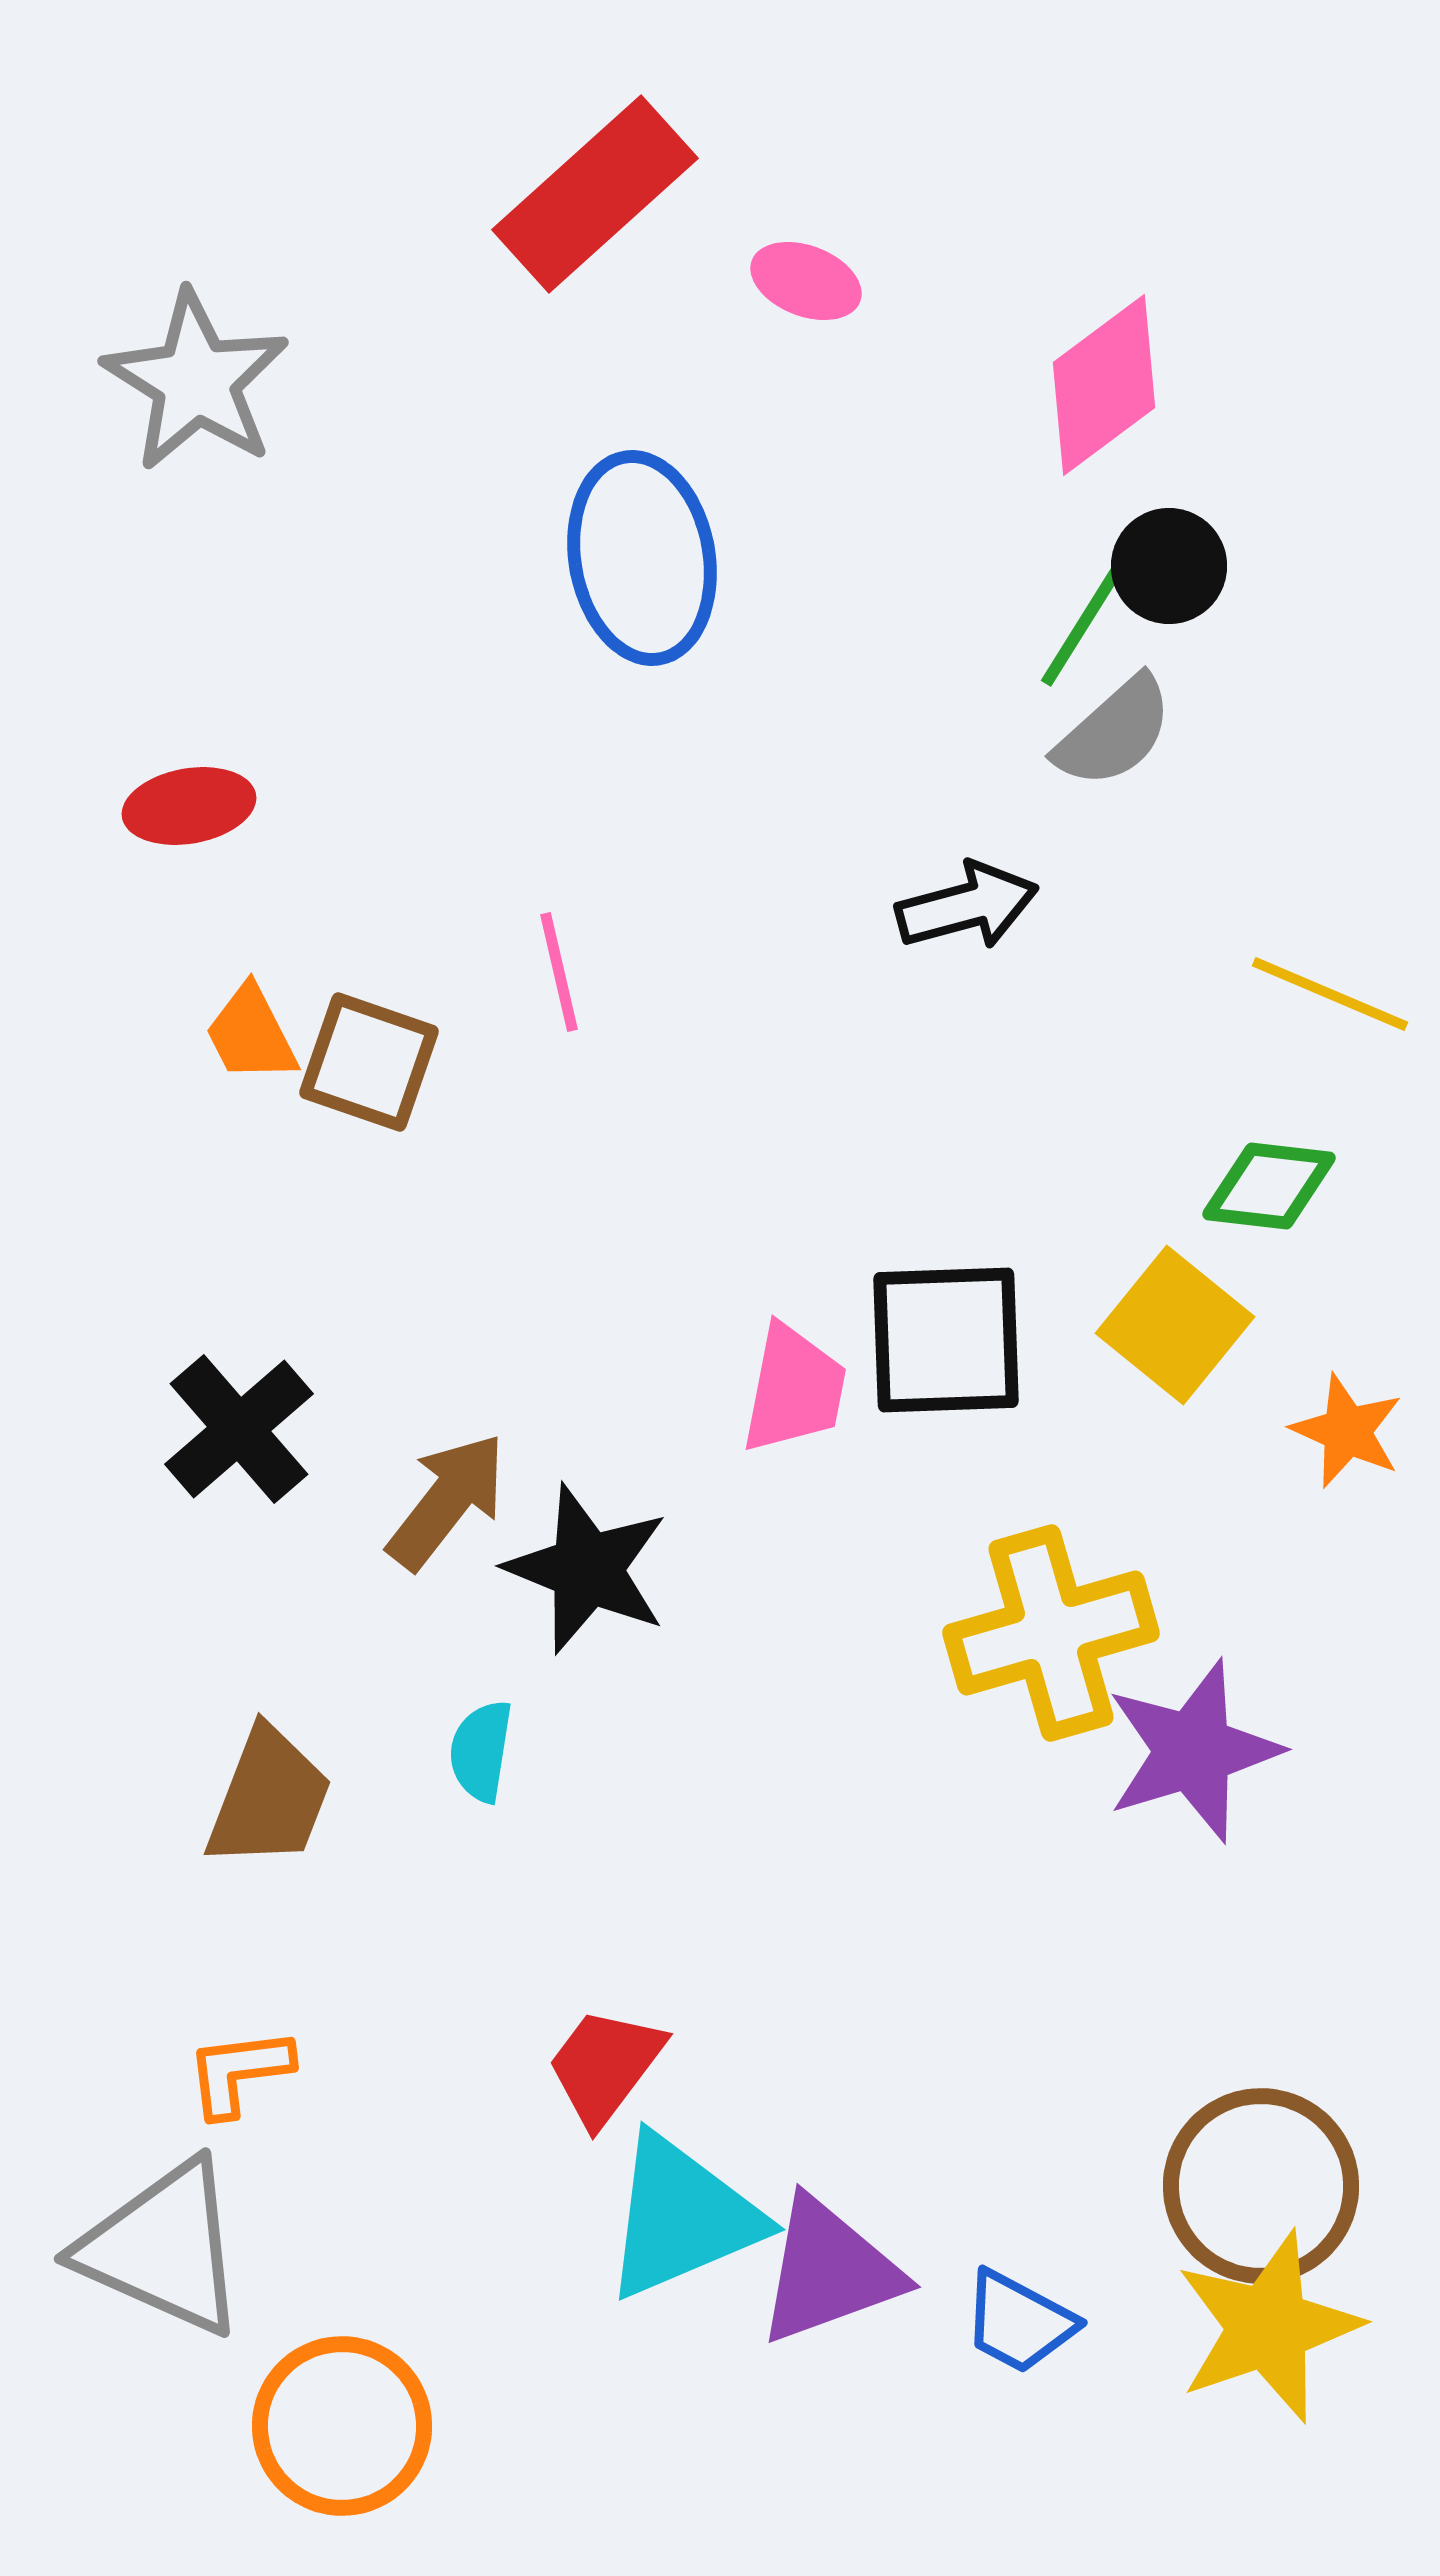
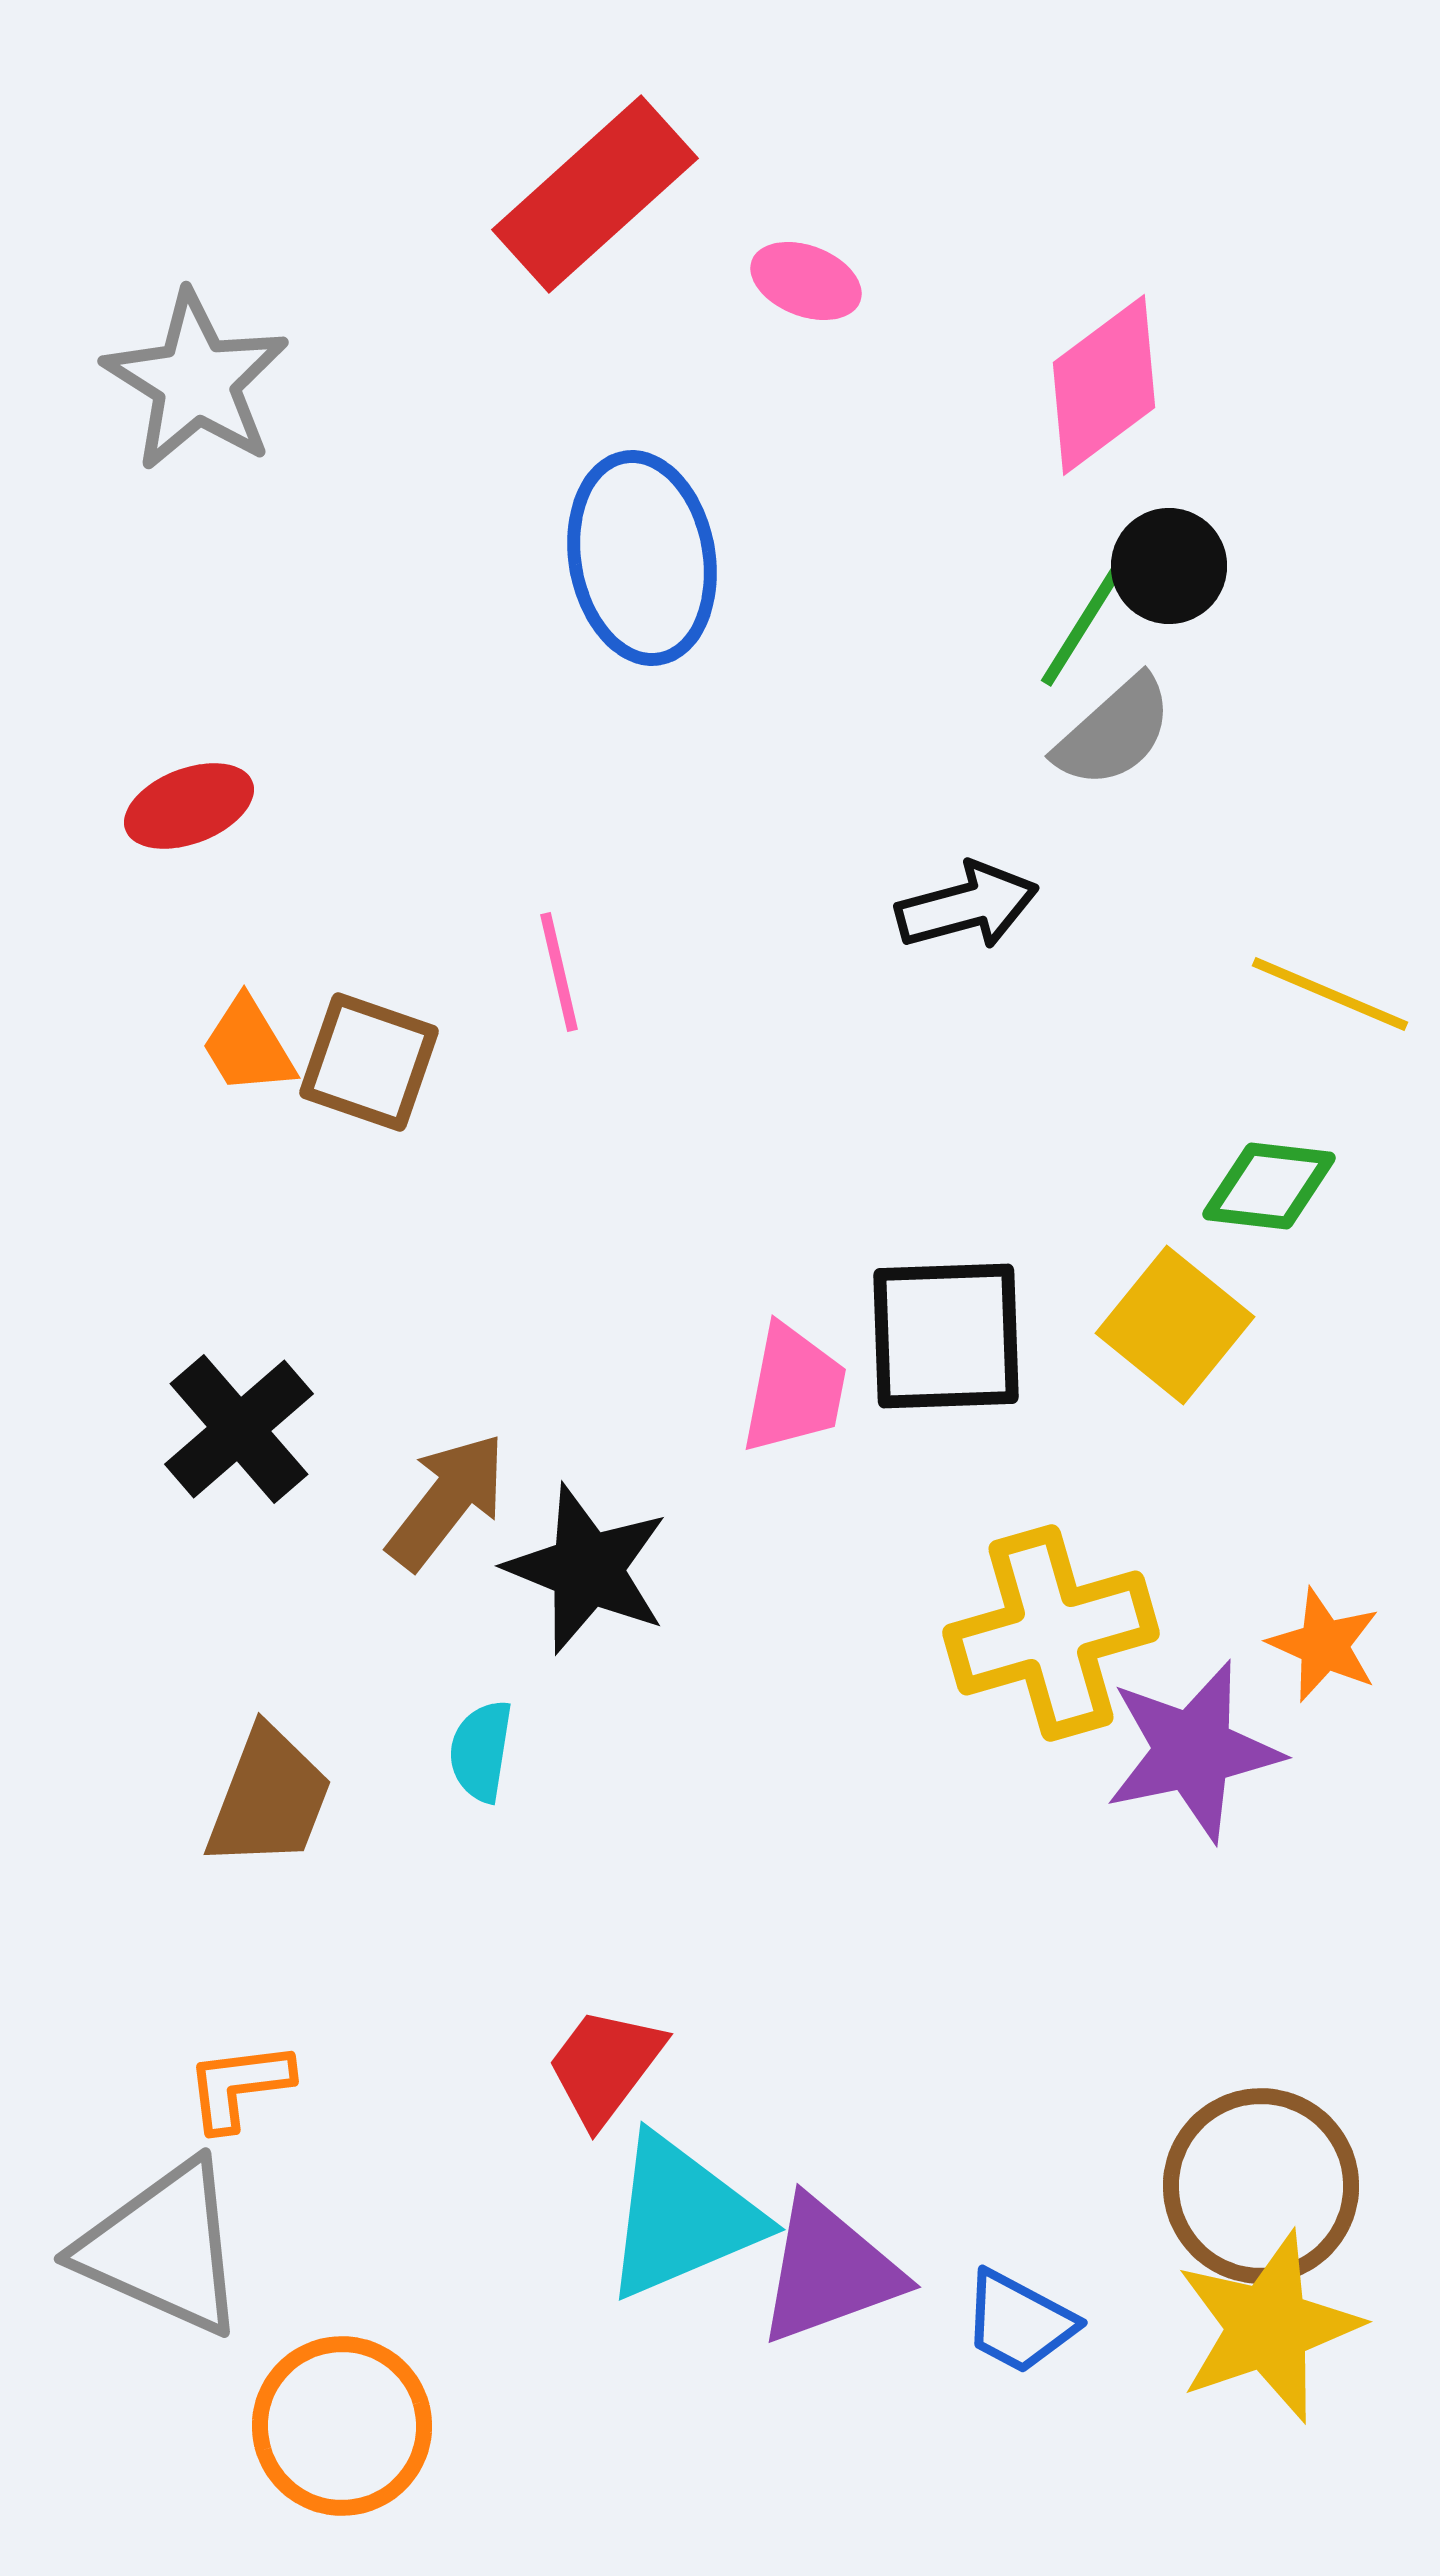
red ellipse: rotated 11 degrees counterclockwise
orange trapezoid: moved 3 px left, 12 px down; rotated 4 degrees counterclockwise
black square: moved 4 px up
orange star: moved 23 px left, 214 px down
purple star: rotated 5 degrees clockwise
orange L-shape: moved 14 px down
